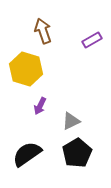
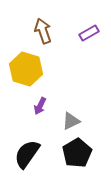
purple rectangle: moved 3 px left, 7 px up
black semicircle: rotated 20 degrees counterclockwise
